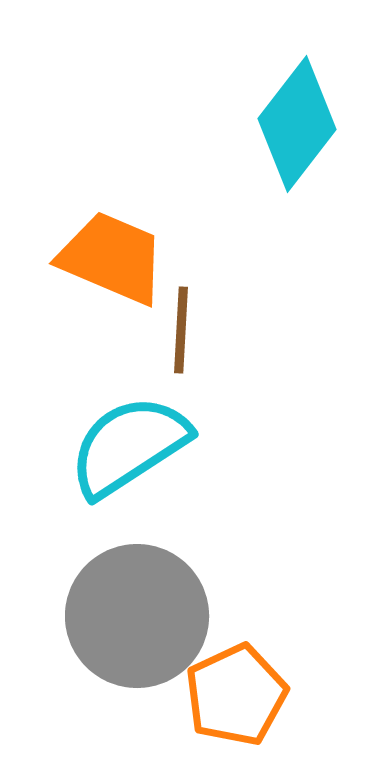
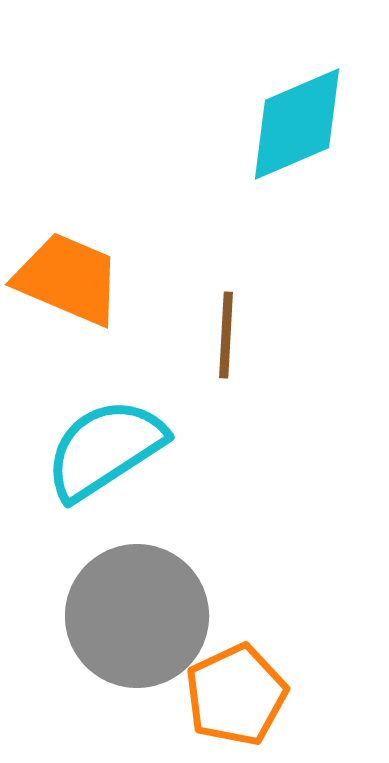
cyan diamond: rotated 29 degrees clockwise
orange trapezoid: moved 44 px left, 21 px down
brown line: moved 45 px right, 5 px down
cyan semicircle: moved 24 px left, 3 px down
